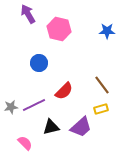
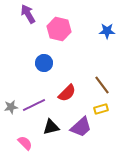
blue circle: moved 5 px right
red semicircle: moved 3 px right, 2 px down
